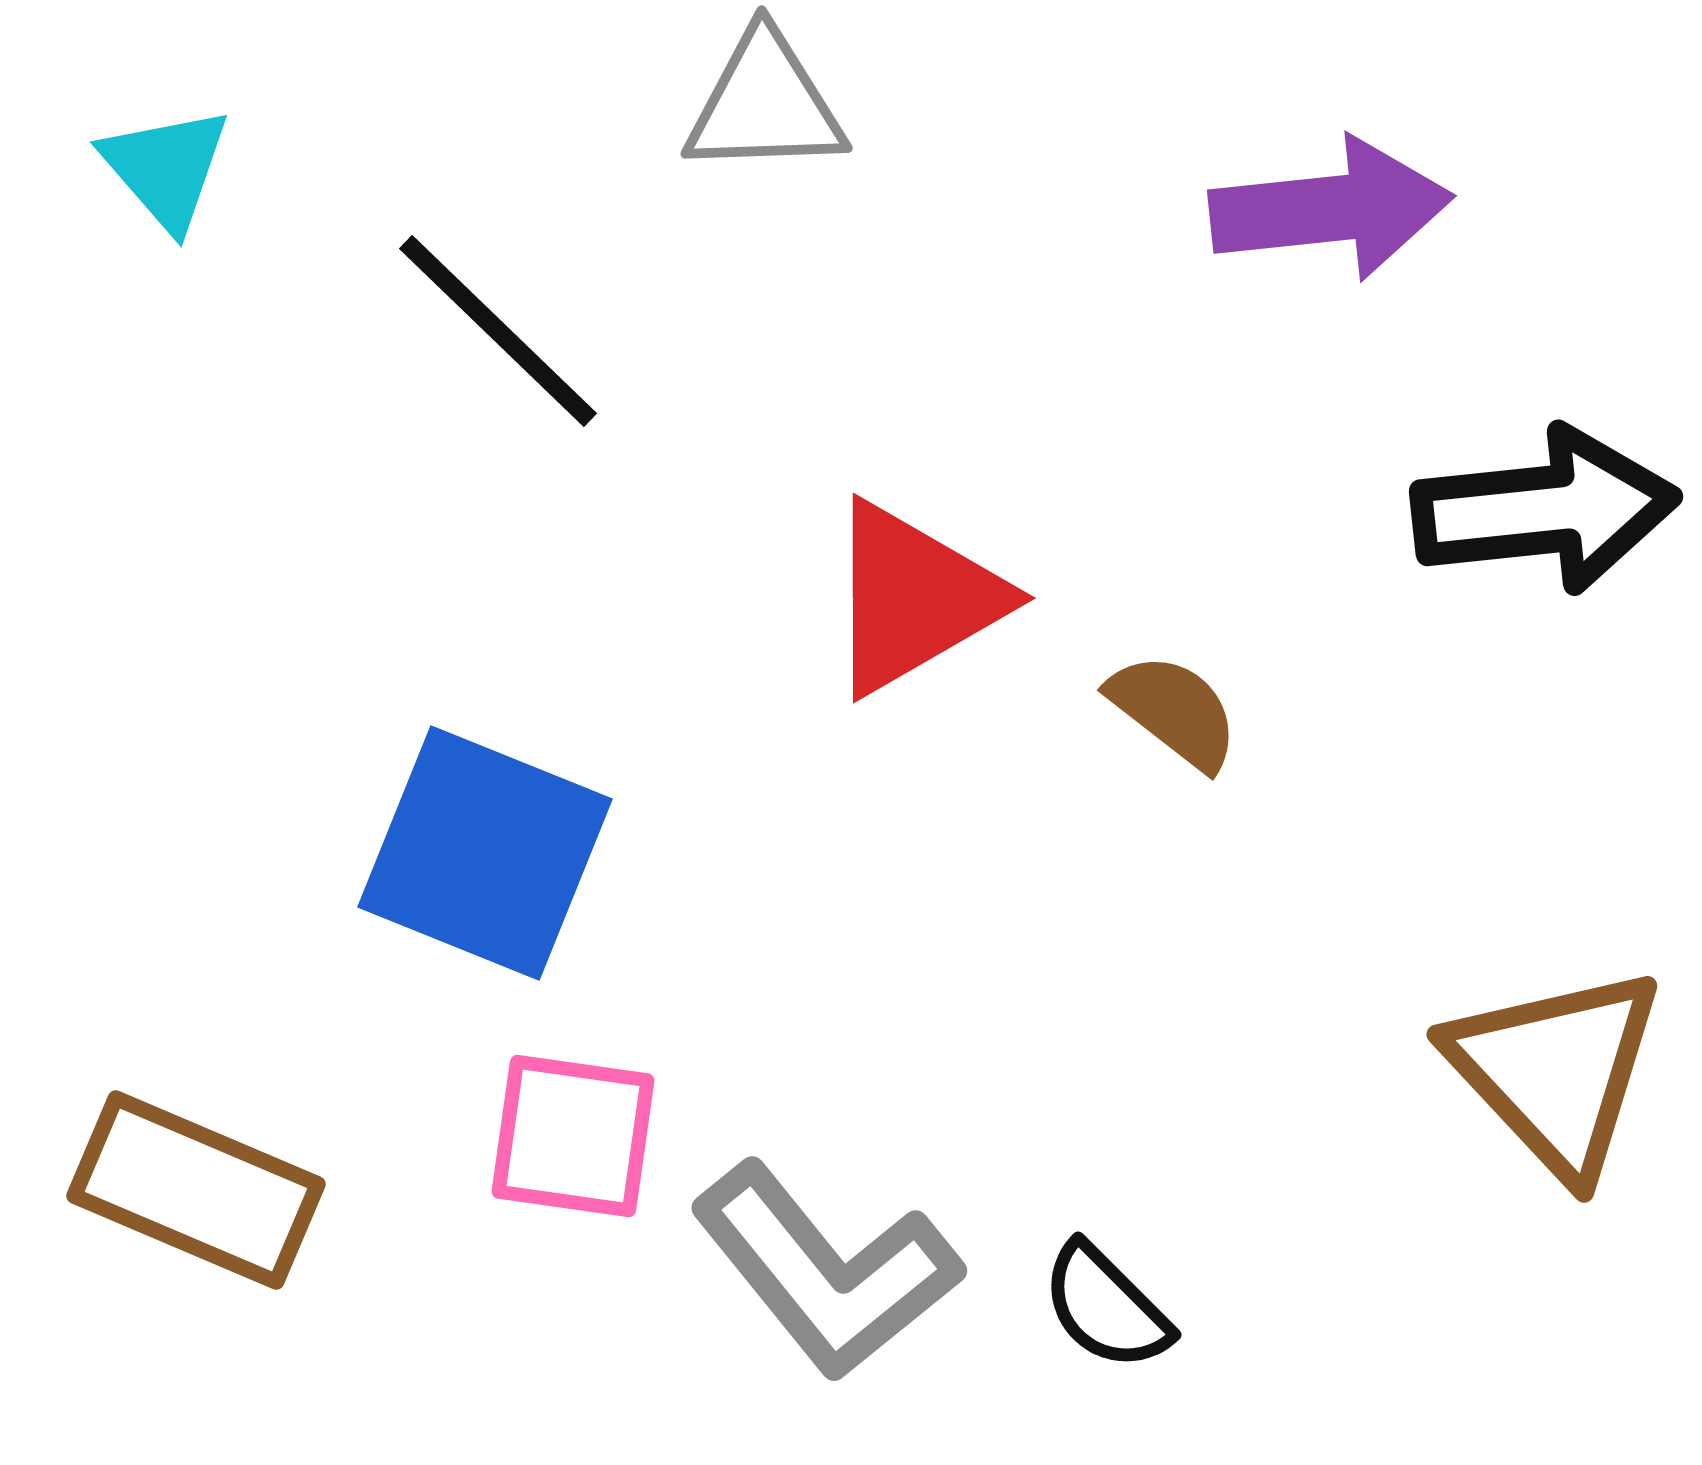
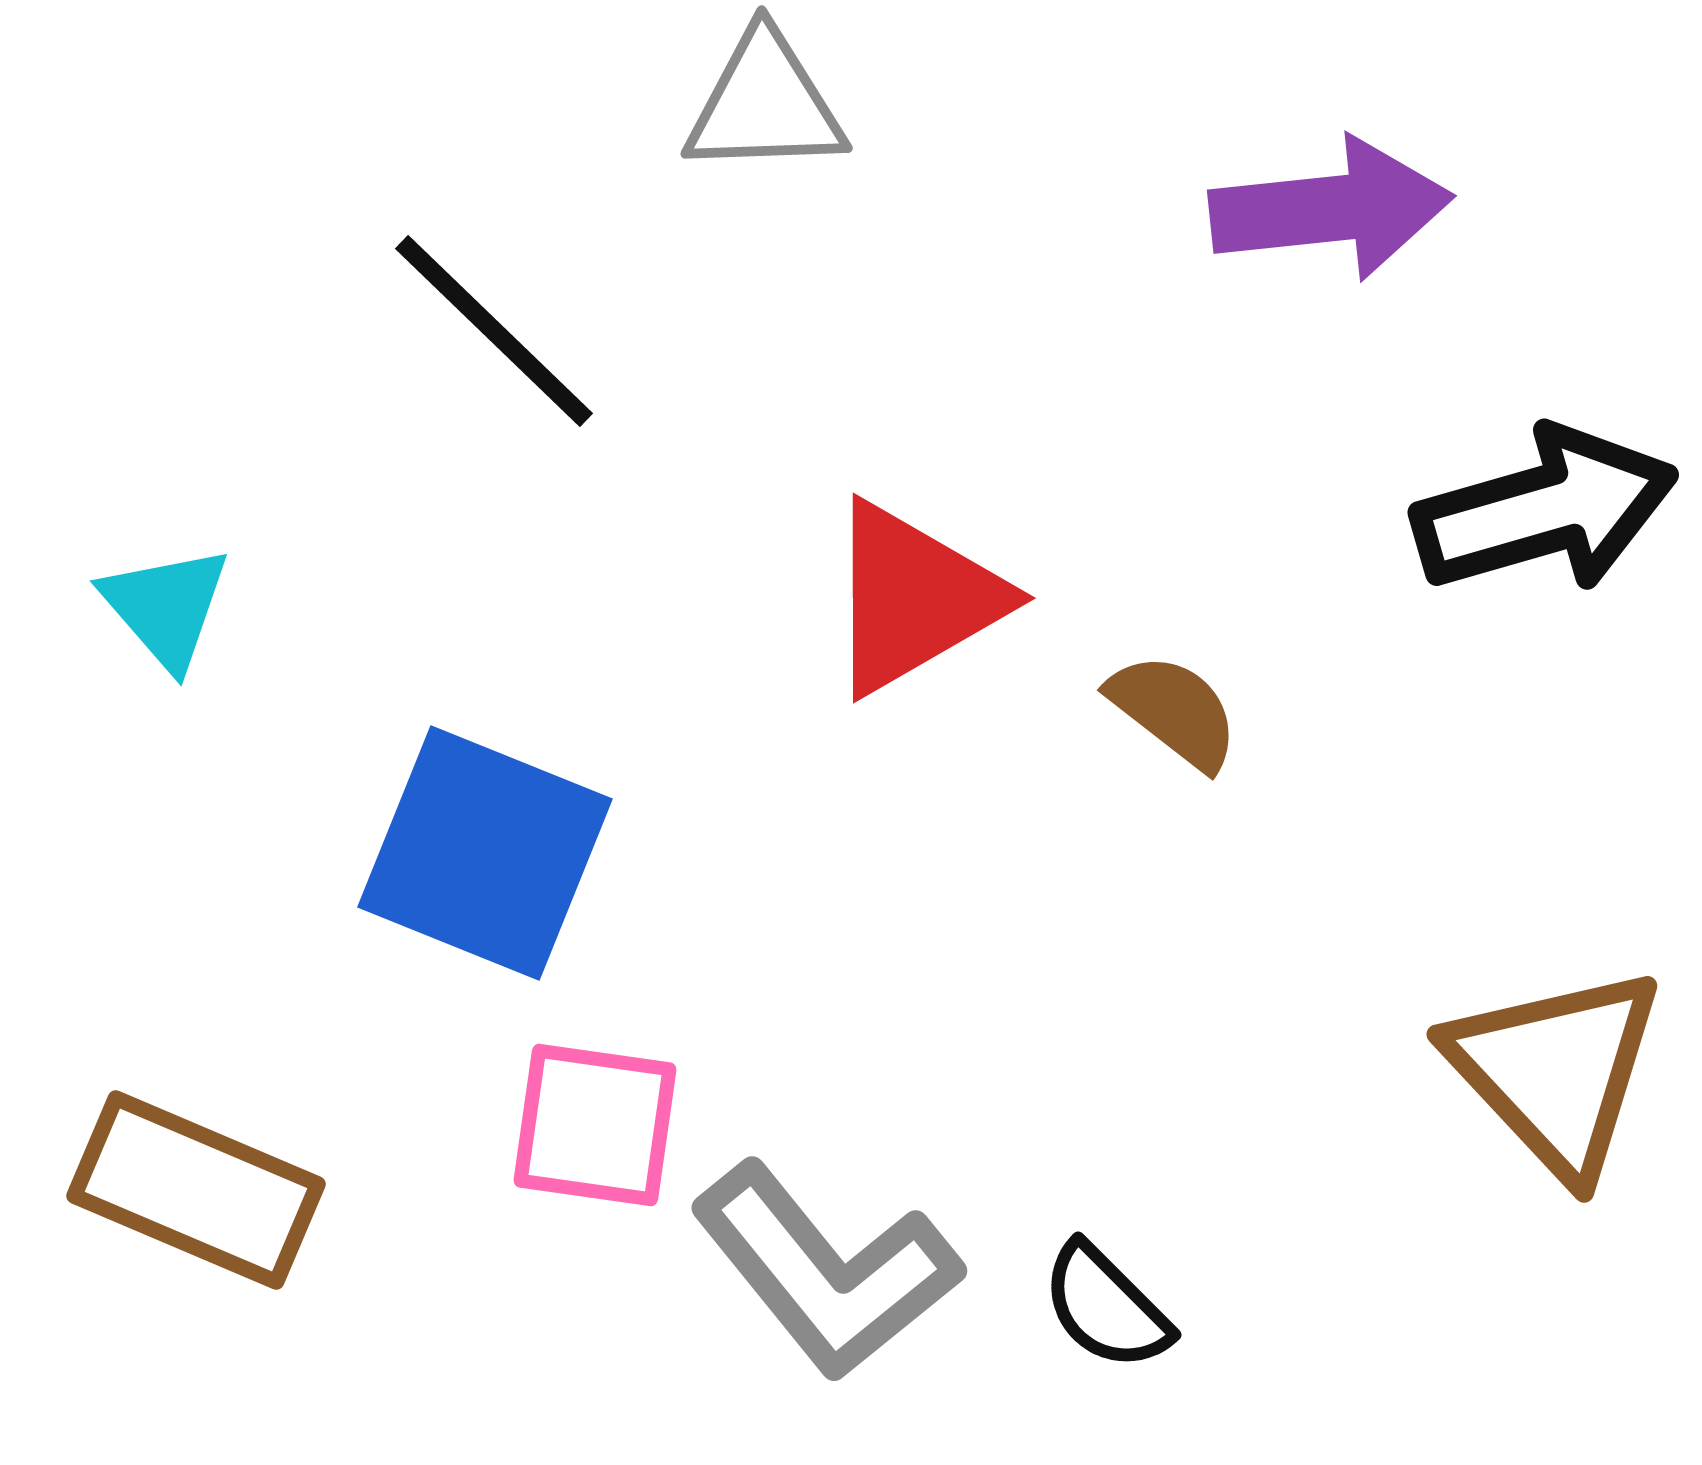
cyan triangle: moved 439 px down
black line: moved 4 px left
black arrow: rotated 10 degrees counterclockwise
pink square: moved 22 px right, 11 px up
